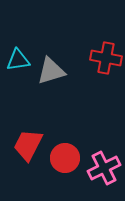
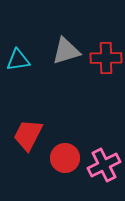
red cross: rotated 12 degrees counterclockwise
gray triangle: moved 15 px right, 20 px up
red trapezoid: moved 10 px up
pink cross: moved 3 px up
